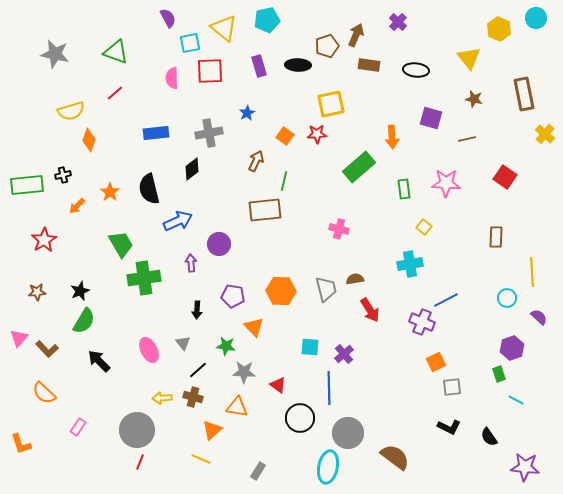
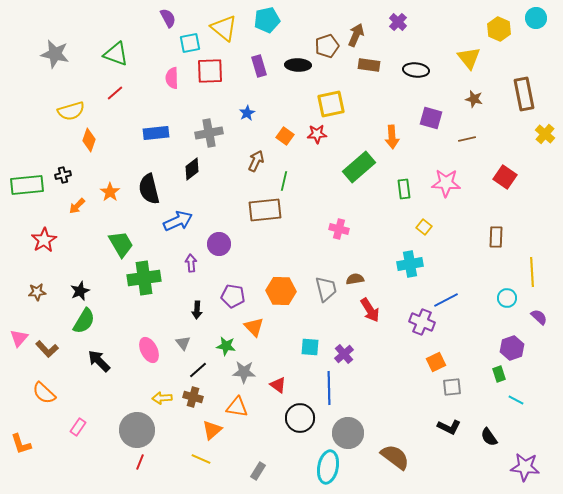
green triangle at (116, 52): moved 2 px down
